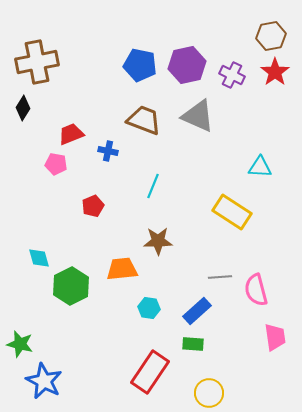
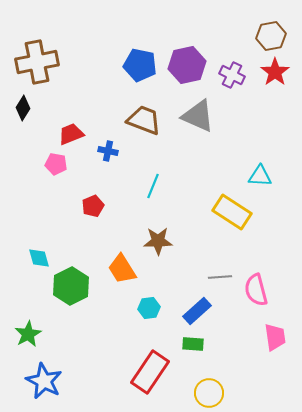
cyan triangle: moved 9 px down
orange trapezoid: rotated 116 degrees counterclockwise
cyan hexagon: rotated 15 degrees counterclockwise
green star: moved 8 px right, 10 px up; rotated 28 degrees clockwise
